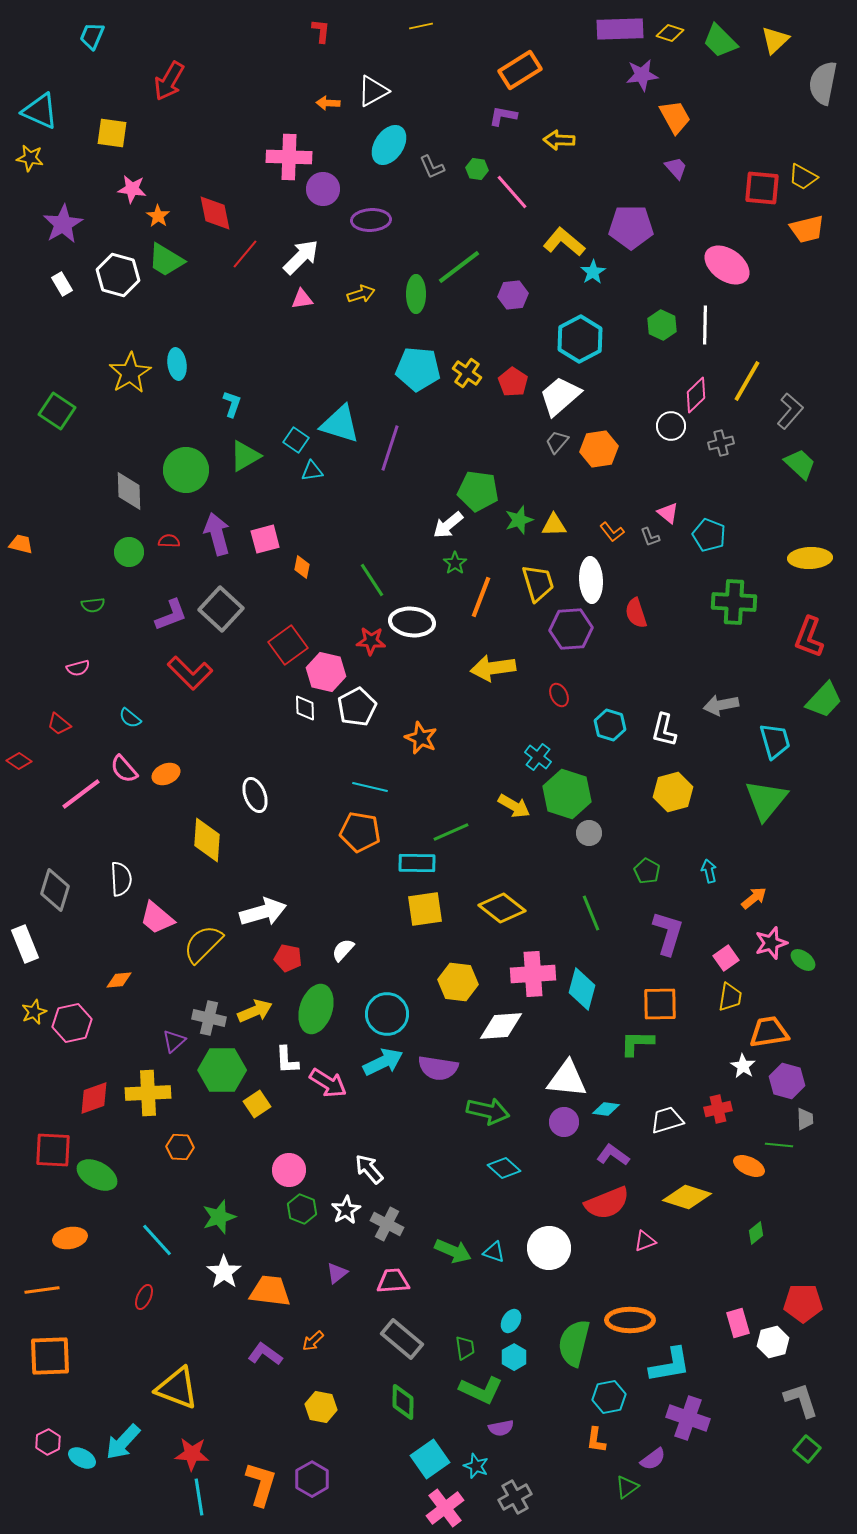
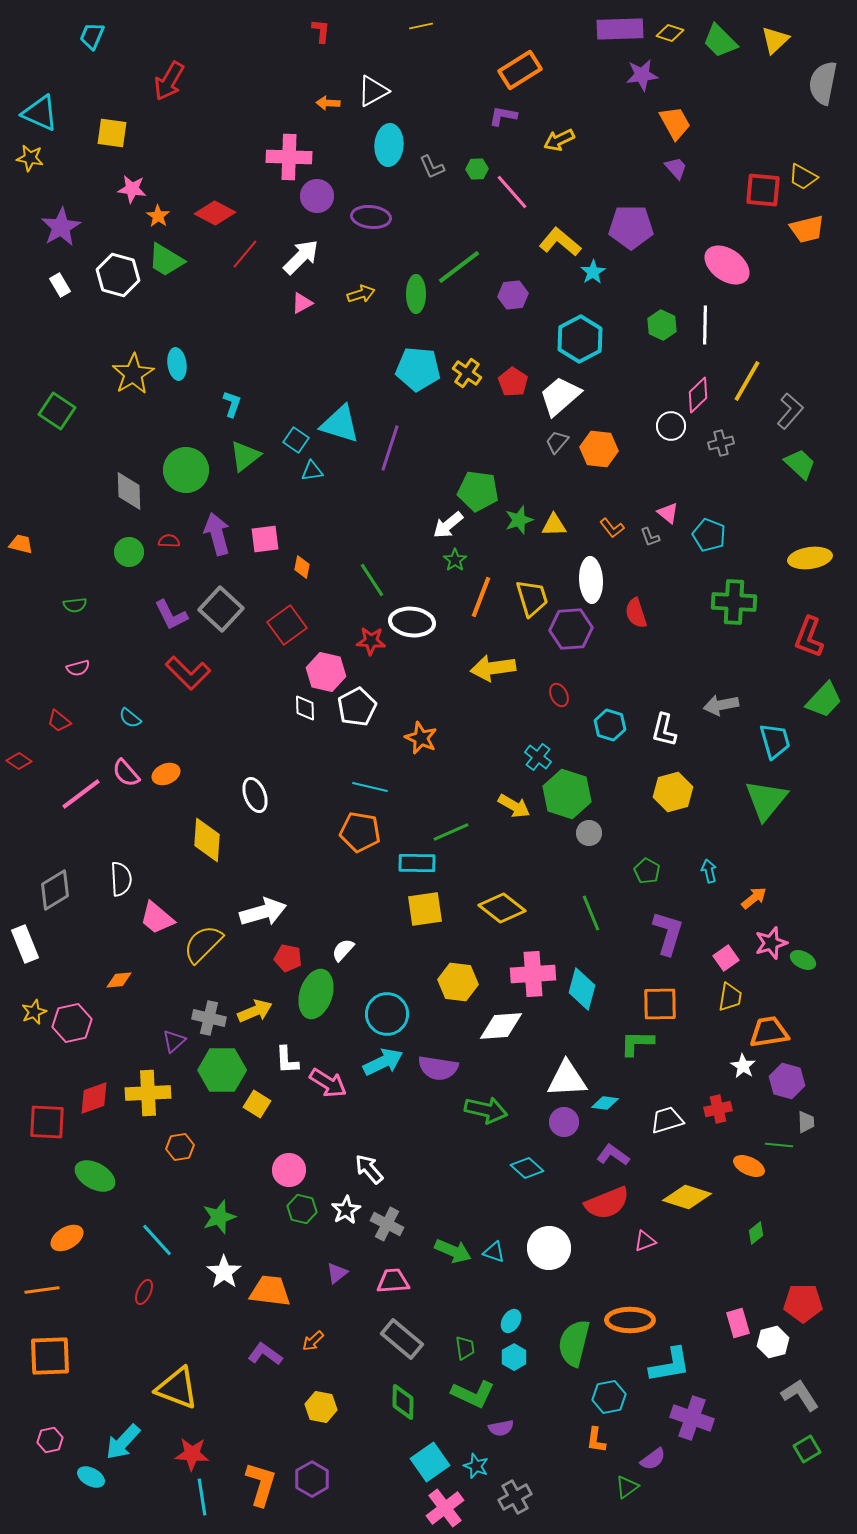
cyan triangle at (40, 111): moved 2 px down
orange trapezoid at (675, 117): moved 6 px down
yellow arrow at (559, 140): rotated 28 degrees counterclockwise
cyan ellipse at (389, 145): rotated 30 degrees counterclockwise
green hexagon at (477, 169): rotated 10 degrees counterclockwise
red square at (762, 188): moved 1 px right, 2 px down
purple circle at (323, 189): moved 6 px left, 7 px down
red diamond at (215, 213): rotated 51 degrees counterclockwise
purple ellipse at (371, 220): moved 3 px up; rotated 9 degrees clockwise
purple star at (63, 224): moved 2 px left, 3 px down
yellow L-shape at (564, 242): moved 4 px left
white rectangle at (62, 284): moved 2 px left, 1 px down
pink triangle at (302, 299): moved 4 px down; rotated 20 degrees counterclockwise
yellow star at (130, 373): moved 3 px right, 1 px down
pink diamond at (696, 395): moved 2 px right
orange hexagon at (599, 449): rotated 15 degrees clockwise
green triangle at (245, 456): rotated 8 degrees counterclockwise
orange L-shape at (612, 532): moved 4 px up
pink square at (265, 539): rotated 8 degrees clockwise
yellow ellipse at (810, 558): rotated 6 degrees counterclockwise
green star at (455, 563): moved 3 px up
yellow trapezoid at (538, 583): moved 6 px left, 15 px down
green semicircle at (93, 605): moved 18 px left
purple L-shape at (171, 615): rotated 84 degrees clockwise
red square at (288, 645): moved 1 px left, 20 px up
red L-shape at (190, 673): moved 2 px left
red trapezoid at (59, 724): moved 3 px up
pink semicircle at (124, 769): moved 2 px right, 4 px down
gray diamond at (55, 890): rotated 42 degrees clockwise
green ellipse at (803, 960): rotated 10 degrees counterclockwise
green ellipse at (316, 1009): moved 15 px up
white triangle at (567, 1079): rotated 9 degrees counterclockwise
yellow square at (257, 1104): rotated 24 degrees counterclockwise
cyan diamond at (606, 1109): moved 1 px left, 6 px up
green arrow at (488, 1111): moved 2 px left, 1 px up
gray trapezoid at (805, 1119): moved 1 px right, 3 px down
orange hexagon at (180, 1147): rotated 12 degrees counterclockwise
red square at (53, 1150): moved 6 px left, 28 px up
cyan diamond at (504, 1168): moved 23 px right
green ellipse at (97, 1175): moved 2 px left, 1 px down
green hexagon at (302, 1209): rotated 8 degrees counterclockwise
orange ellipse at (70, 1238): moved 3 px left; rotated 20 degrees counterclockwise
red ellipse at (144, 1297): moved 5 px up
green L-shape at (481, 1390): moved 8 px left, 4 px down
gray L-shape at (801, 1400): moved 1 px left, 5 px up; rotated 15 degrees counterclockwise
purple cross at (688, 1418): moved 4 px right
pink hexagon at (48, 1442): moved 2 px right, 2 px up; rotated 15 degrees clockwise
green square at (807, 1449): rotated 20 degrees clockwise
cyan ellipse at (82, 1458): moved 9 px right, 19 px down
cyan square at (430, 1459): moved 3 px down
cyan line at (199, 1497): moved 3 px right
